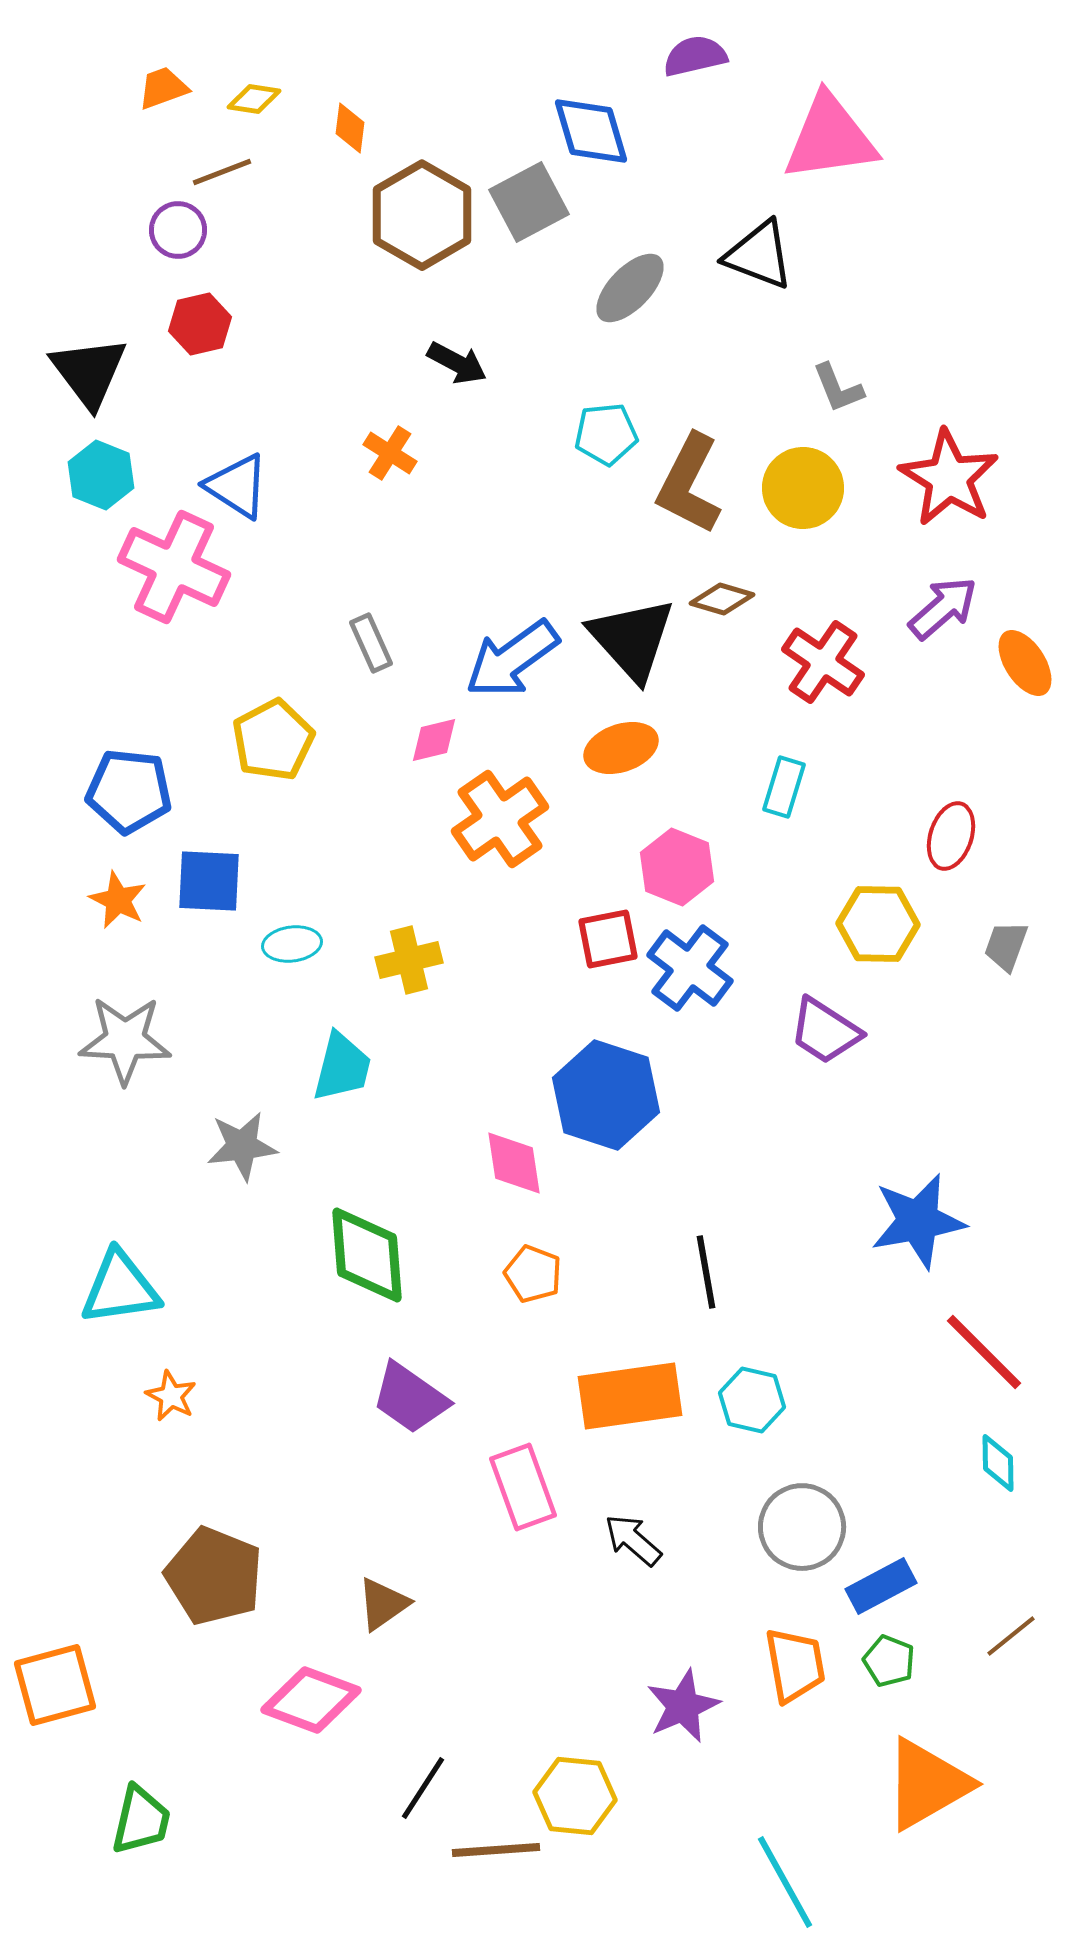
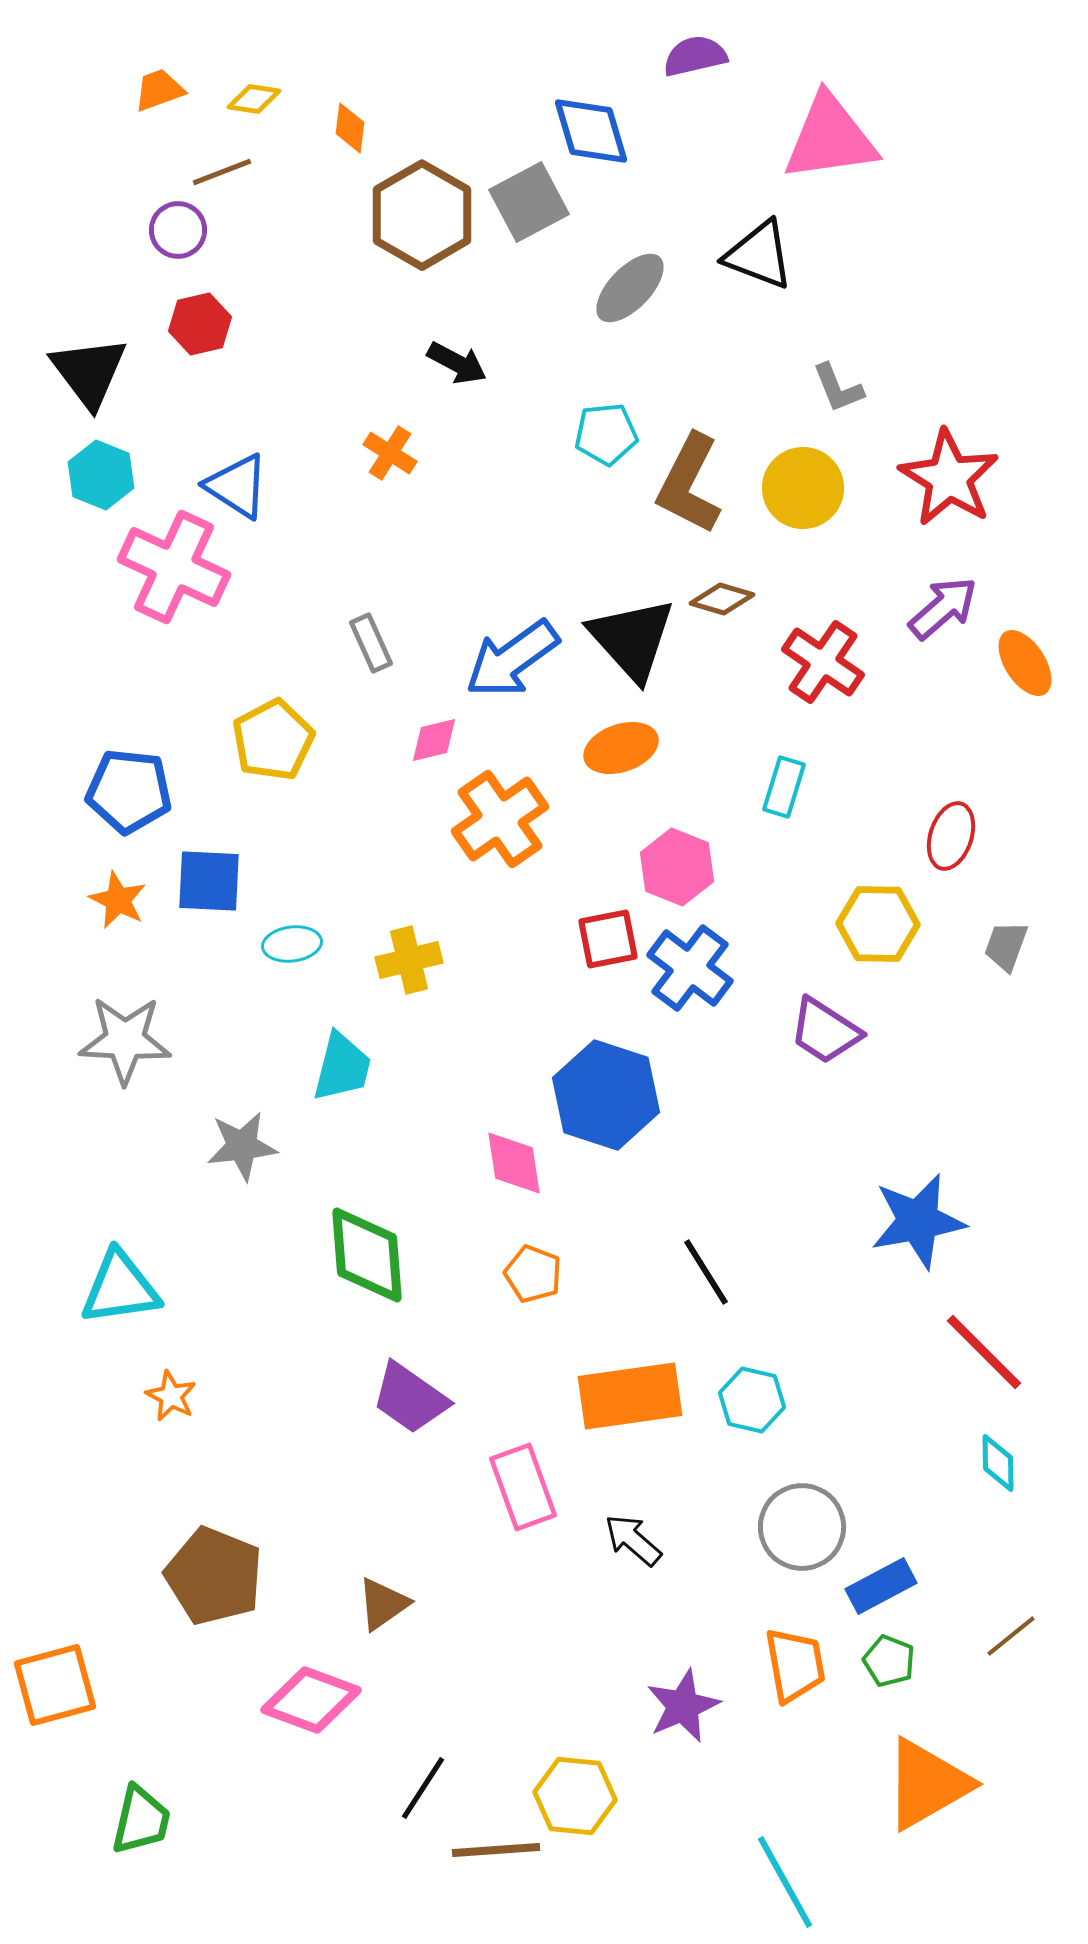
orange trapezoid at (163, 88): moved 4 px left, 2 px down
black line at (706, 1272): rotated 22 degrees counterclockwise
